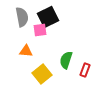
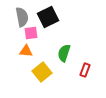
pink square: moved 9 px left, 3 px down
green semicircle: moved 2 px left, 7 px up
yellow square: moved 2 px up
